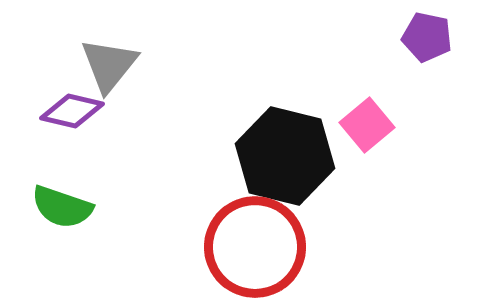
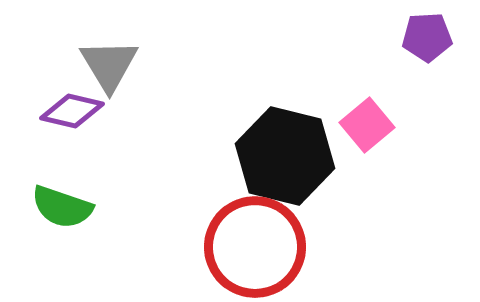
purple pentagon: rotated 15 degrees counterclockwise
gray triangle: rotated 10 degrees counterclockwise
